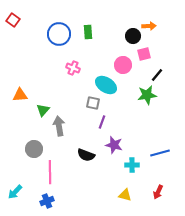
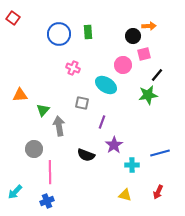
red square: moved 2 px up
green star: moved 1 px right
gray square: moved 11 px left
purple star: rotated 24 degrees clockwise
